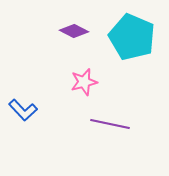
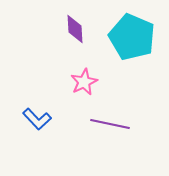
purple diamond: moved 1 px right, 2 px up; rotated 60 degrees clockwise
pink star: rotated 12 degrees counterclockwise
blue L-shape: moved 14 px right, 9 px down
